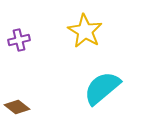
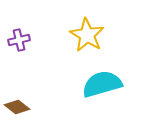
yellow star: moved 2 px right, 4 px down
cyan semicircle: moved 4 px up; rotated 24 degrees clockwise
